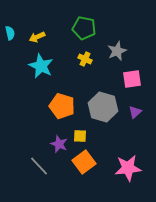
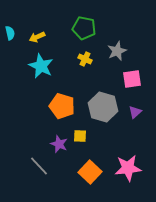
orange square: moved 6 px right, 10 px down; rotated 10 degrees counterclockwise
